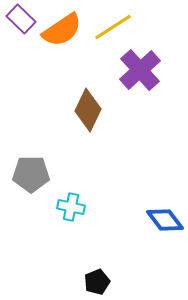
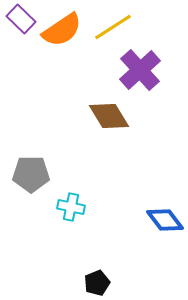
brown diamond: moved 21 px right, 6 px down; rotated 57 degrees counterclockwise
black pentagon: moved 1 px down
